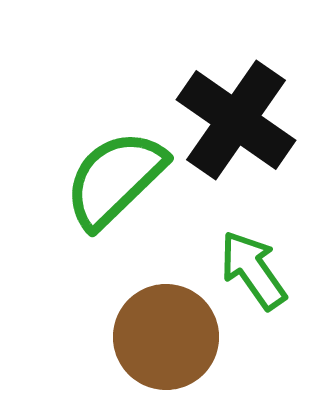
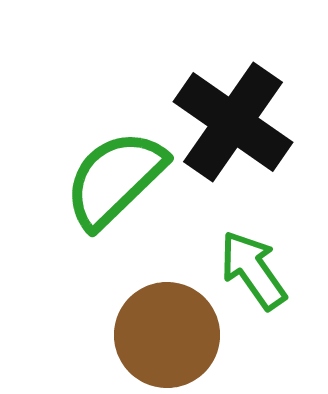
black cross: moved 3 px left, 2 px down
brown circle: moved 1 px right, 2 px up
